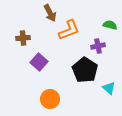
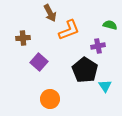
cyan triangle: moved 4 px left, 2 px up; rotated 16 degrees clockwise
